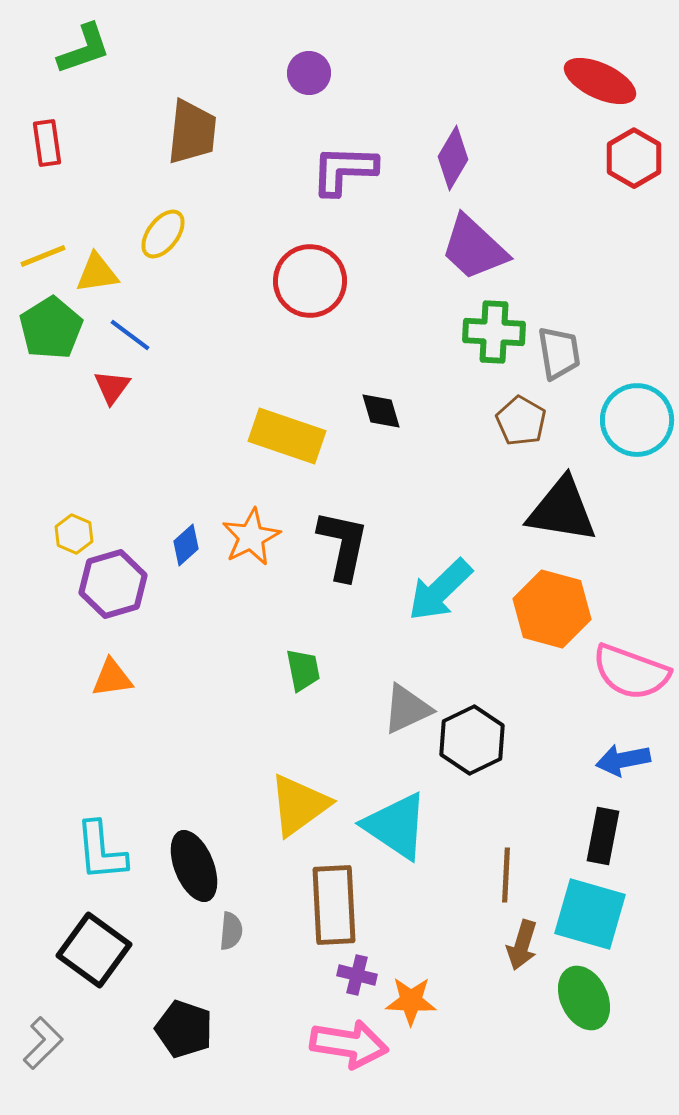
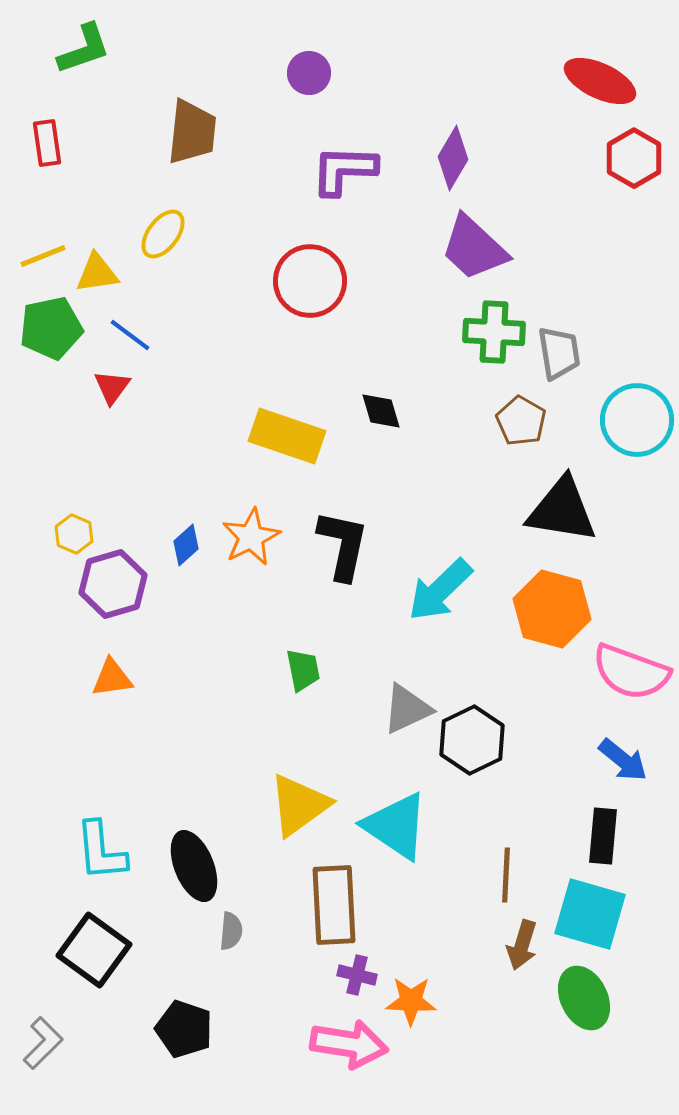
green pentagon at (51, 328): rotated 20 degrees clockwise
blue arrow at (623, 760): rotated 130 degrees counterclockwise
black rectangle at (603, 836): rotated 6 degrees counterclockwise
